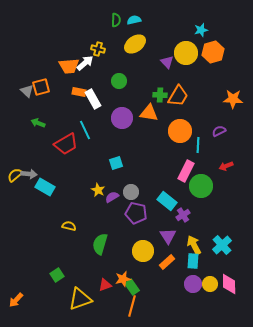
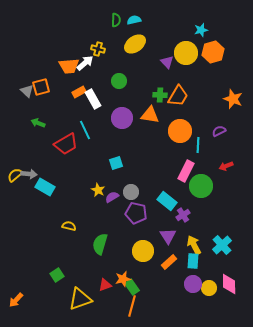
orange rectangle at (79, 92): rotated 40 degrees counterclockwise
orange star at (233, 99): rotated 18 degrees clockwise
orange triangle at (149, 113): moved 1 px right, 2 px down
orange rectangle at (167, 262): moved 2 px right
yellow circle at (210, 284): moved 1 px left, 4 px down
